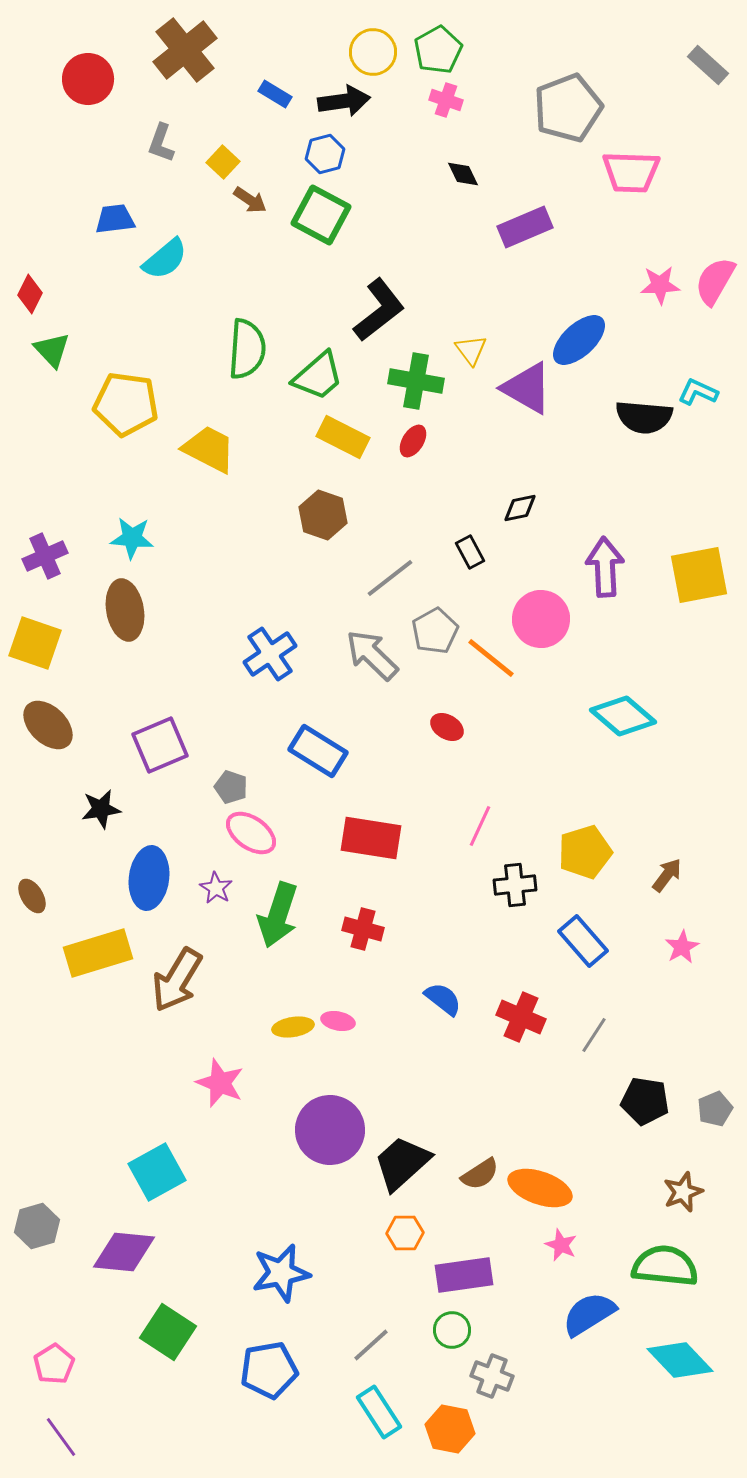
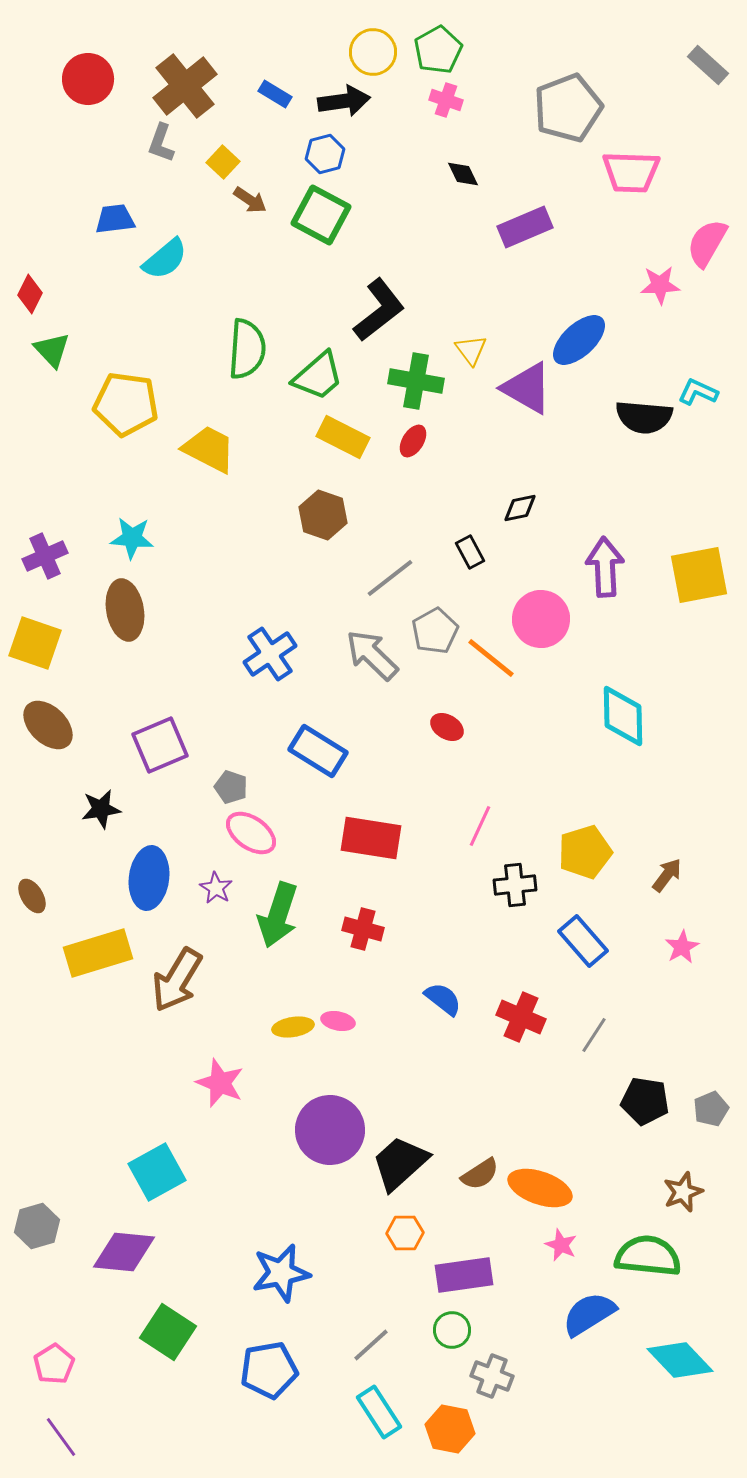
brown cross at (185, 50): moved 36 px down
pink semicircle at (715, 281): moved 8 px left, 38 px up
cyan diamond at (623, 716): rotated 48 degrees clockwise
gray pentagon at (715, 1109): moved 4 px left
black trapezoid at (402, 1163): moved 2 px left
green semicircle at (665, 1266): moved 17 px left, 10 px up
